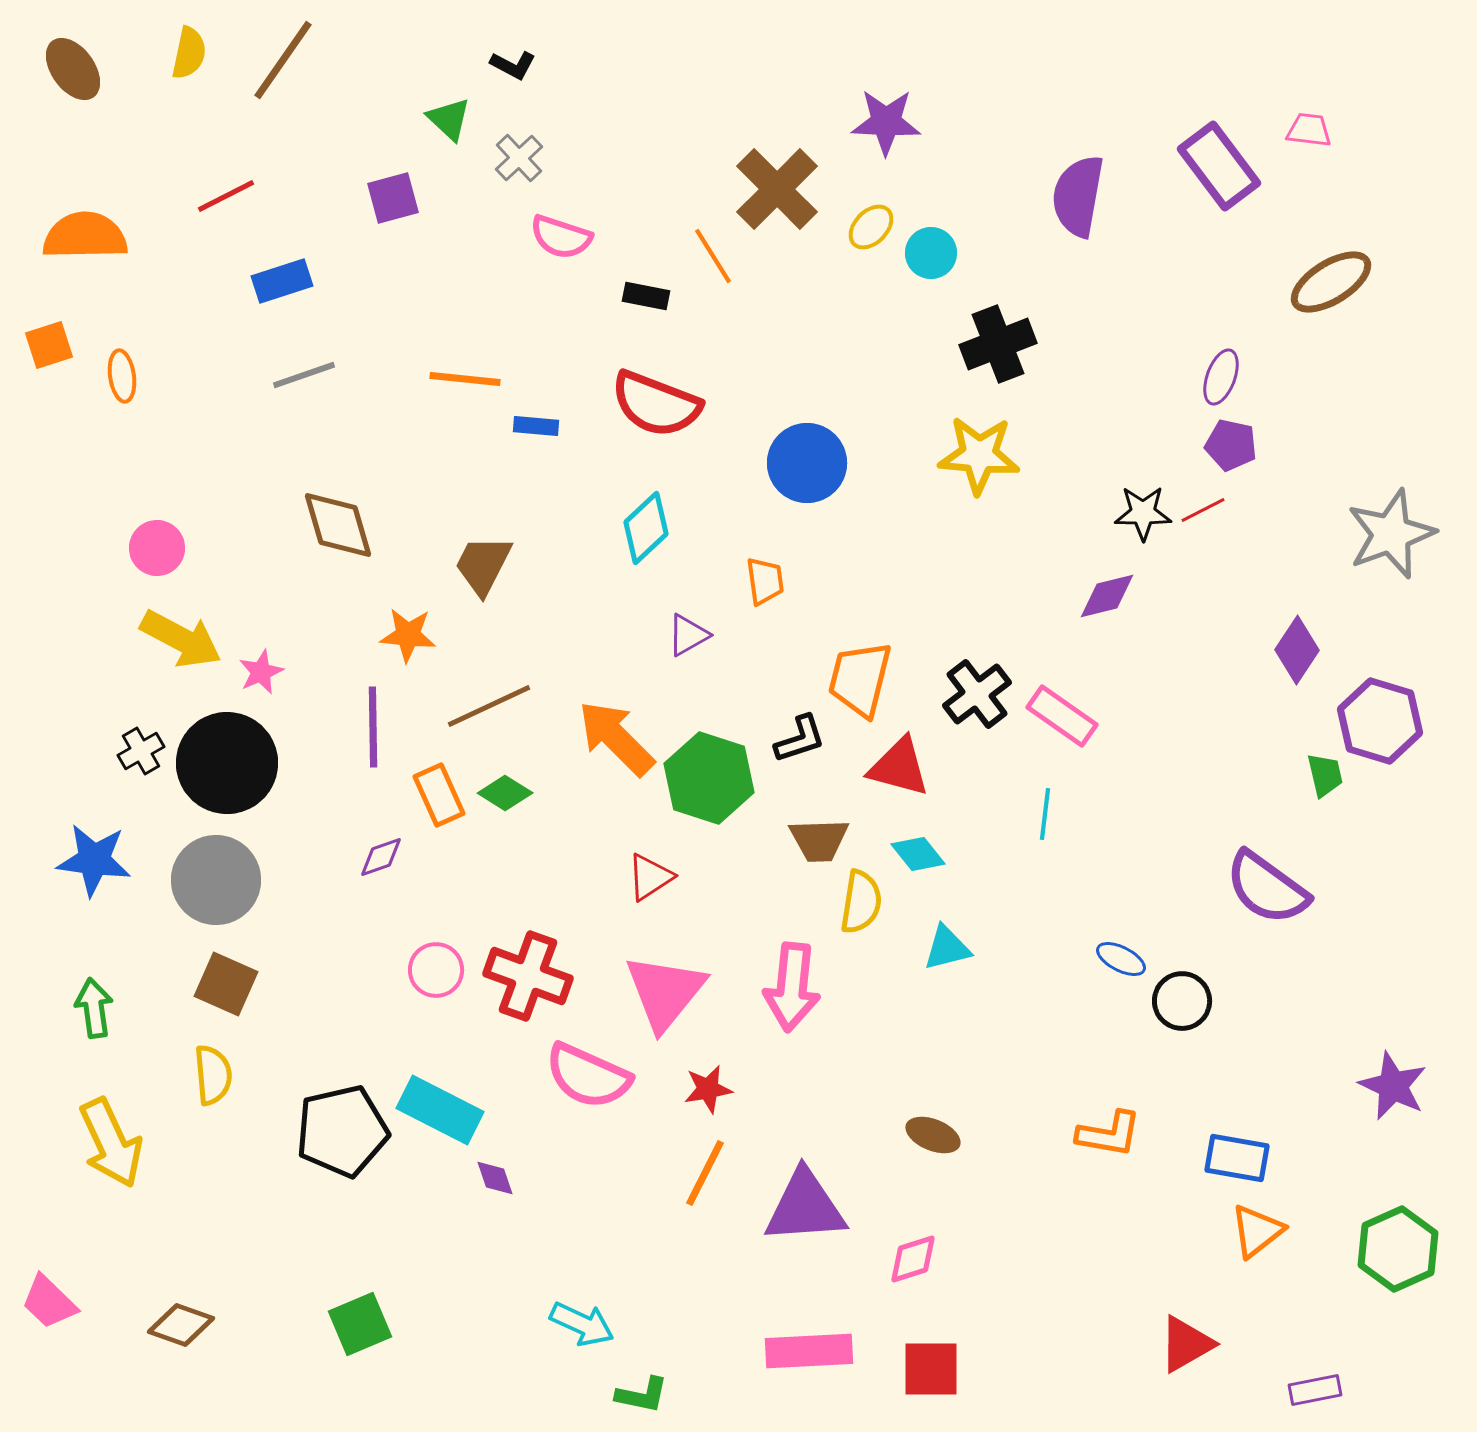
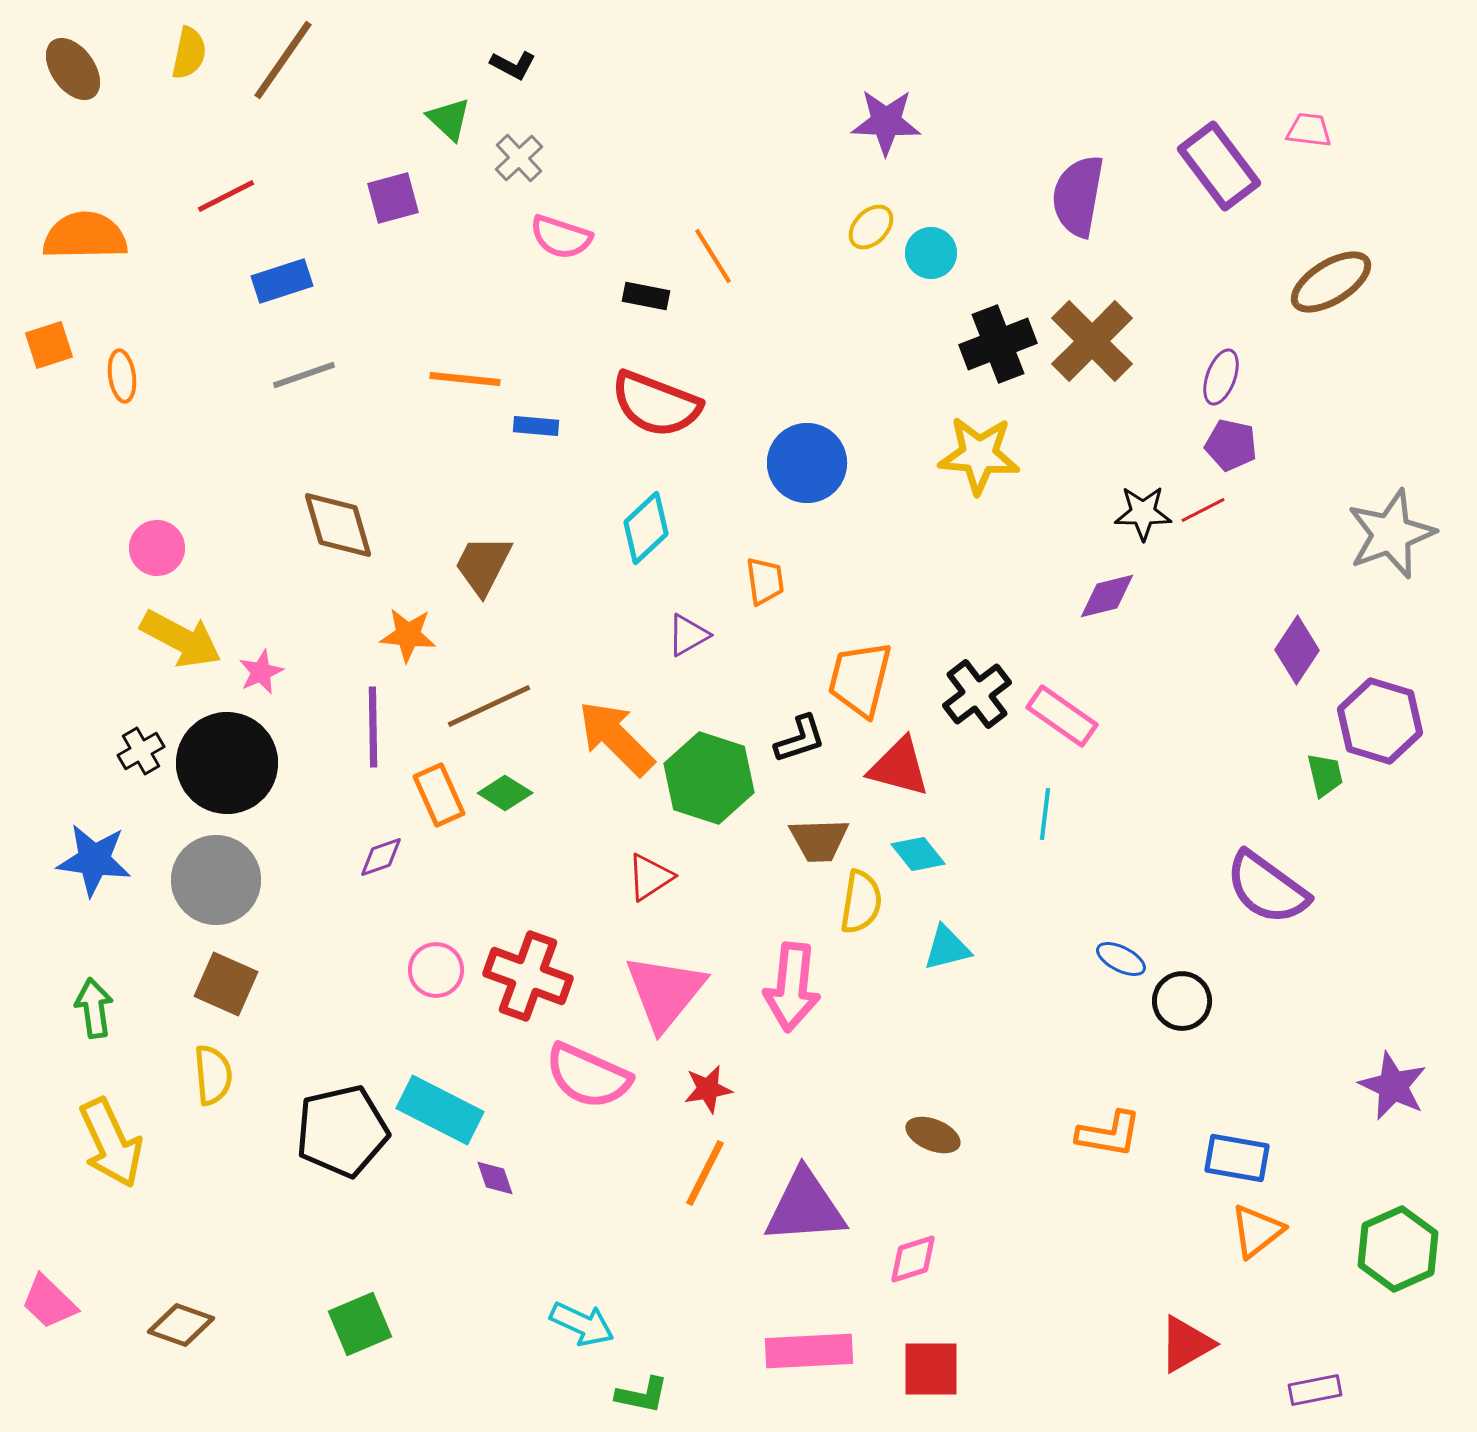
brown cross at (777, 189): moved 315 px right, 152 px down
